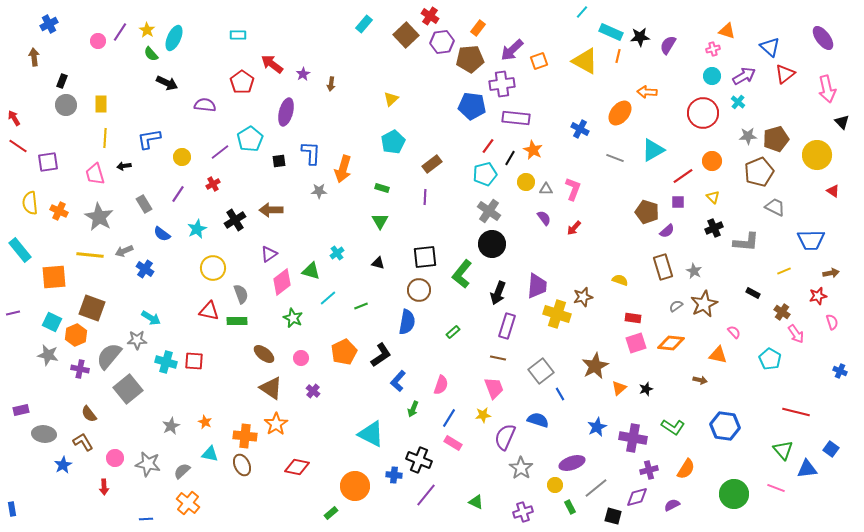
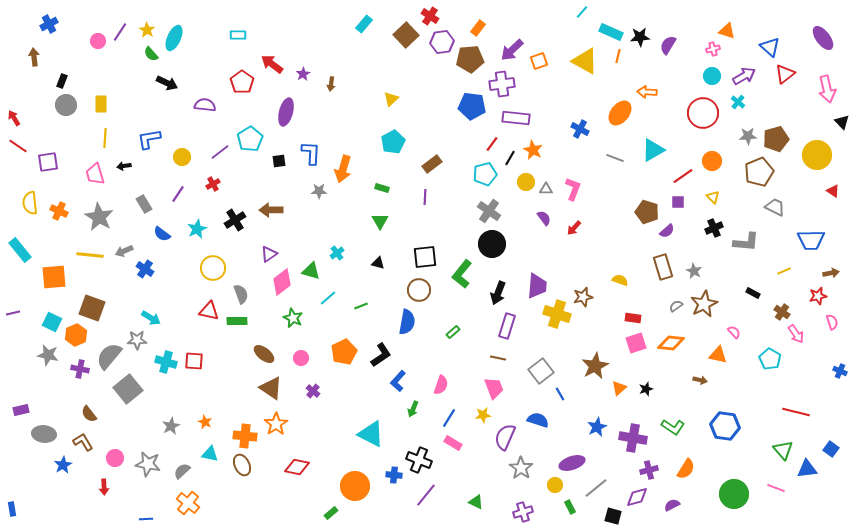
red line at (488, 146): moved 4 px right, 2 px up
